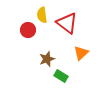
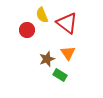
yellow semicircle: rotated 14 degrees counterclockwise
red circle: moved 1 px left
orange triangle: moved 13 px left; rotated 21 degrees counterclockwise
green rectangle: moved 1 px left, 1 px up
